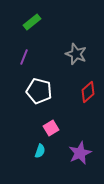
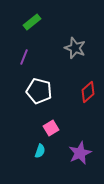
gray star: moved 1 px left, 6 px up
